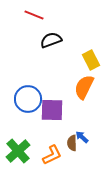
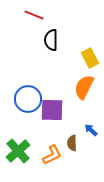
black semicircle: rotated 70 degrees counterclockwise
yellow rectangle: moved 1 px left, 2 px up
blue arrow: moved 9 px right, 7 px up
